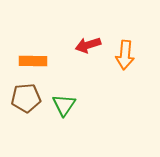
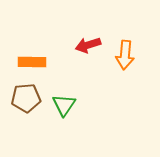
orange rectangle: moved 1 px left, 1 px down
